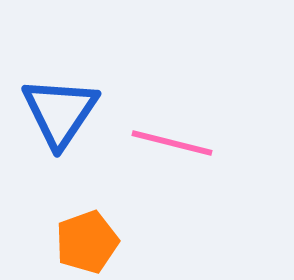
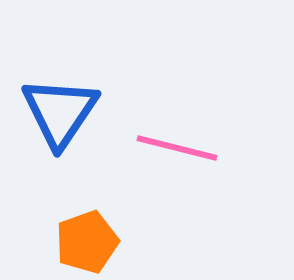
pink line: moved 5 px right, 5 px down
